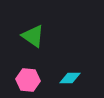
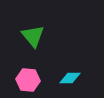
green triangle: rotated 15 degrees clockwise
